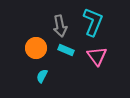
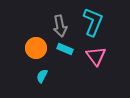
cyan rectangle: moved 1 px left, 1 px up
pink triangle: moved 1 px left
